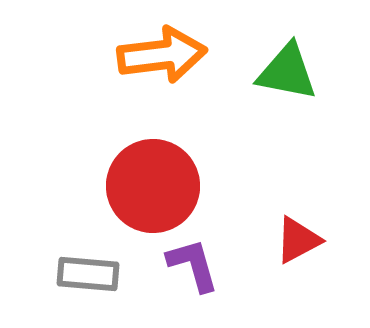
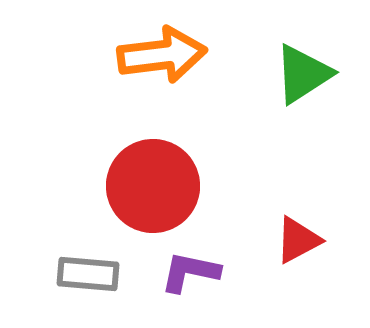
green triangle: moved 16 px right, 2 px down; rotated 44 degrees counterclockwise
purple L-shape: moved 3 px left, 7 px down; rotated 62 degrees counterclockwise
